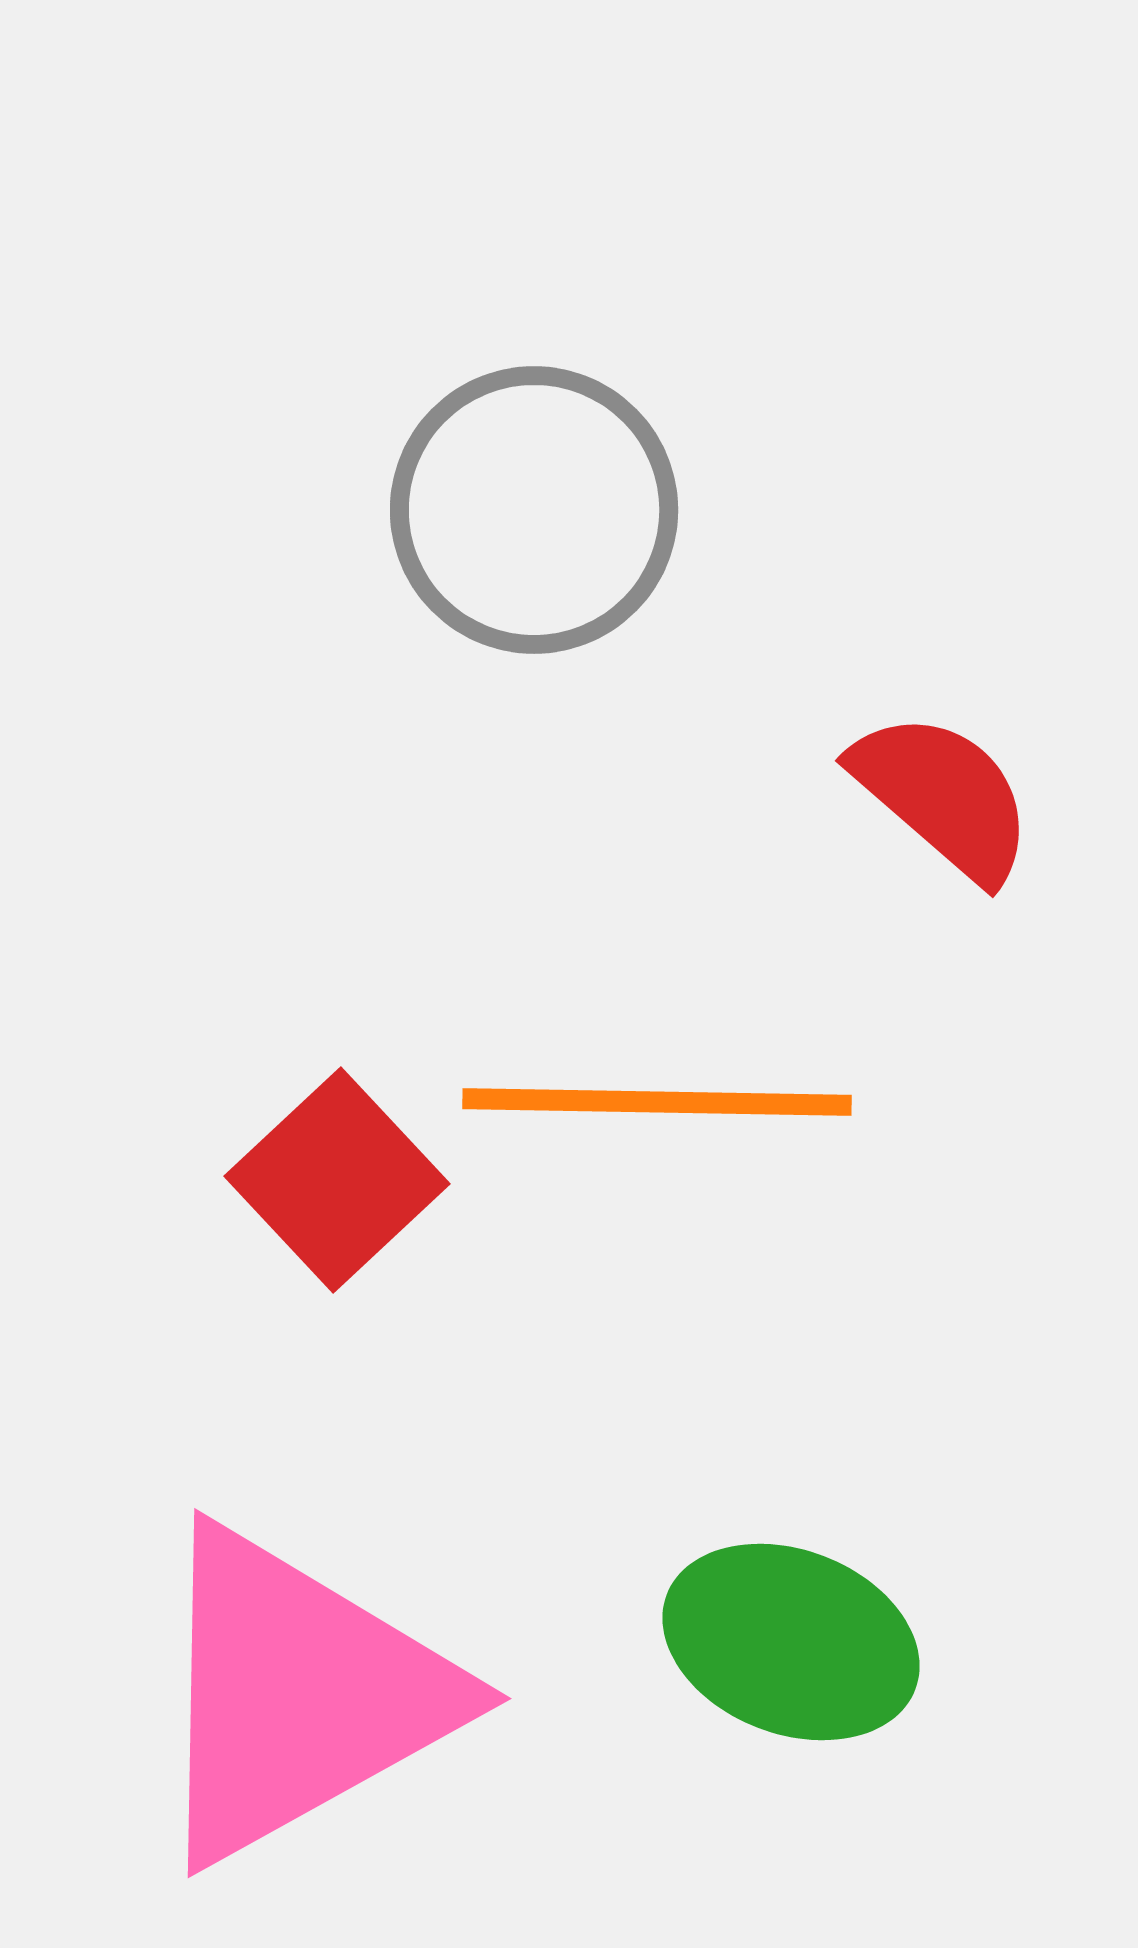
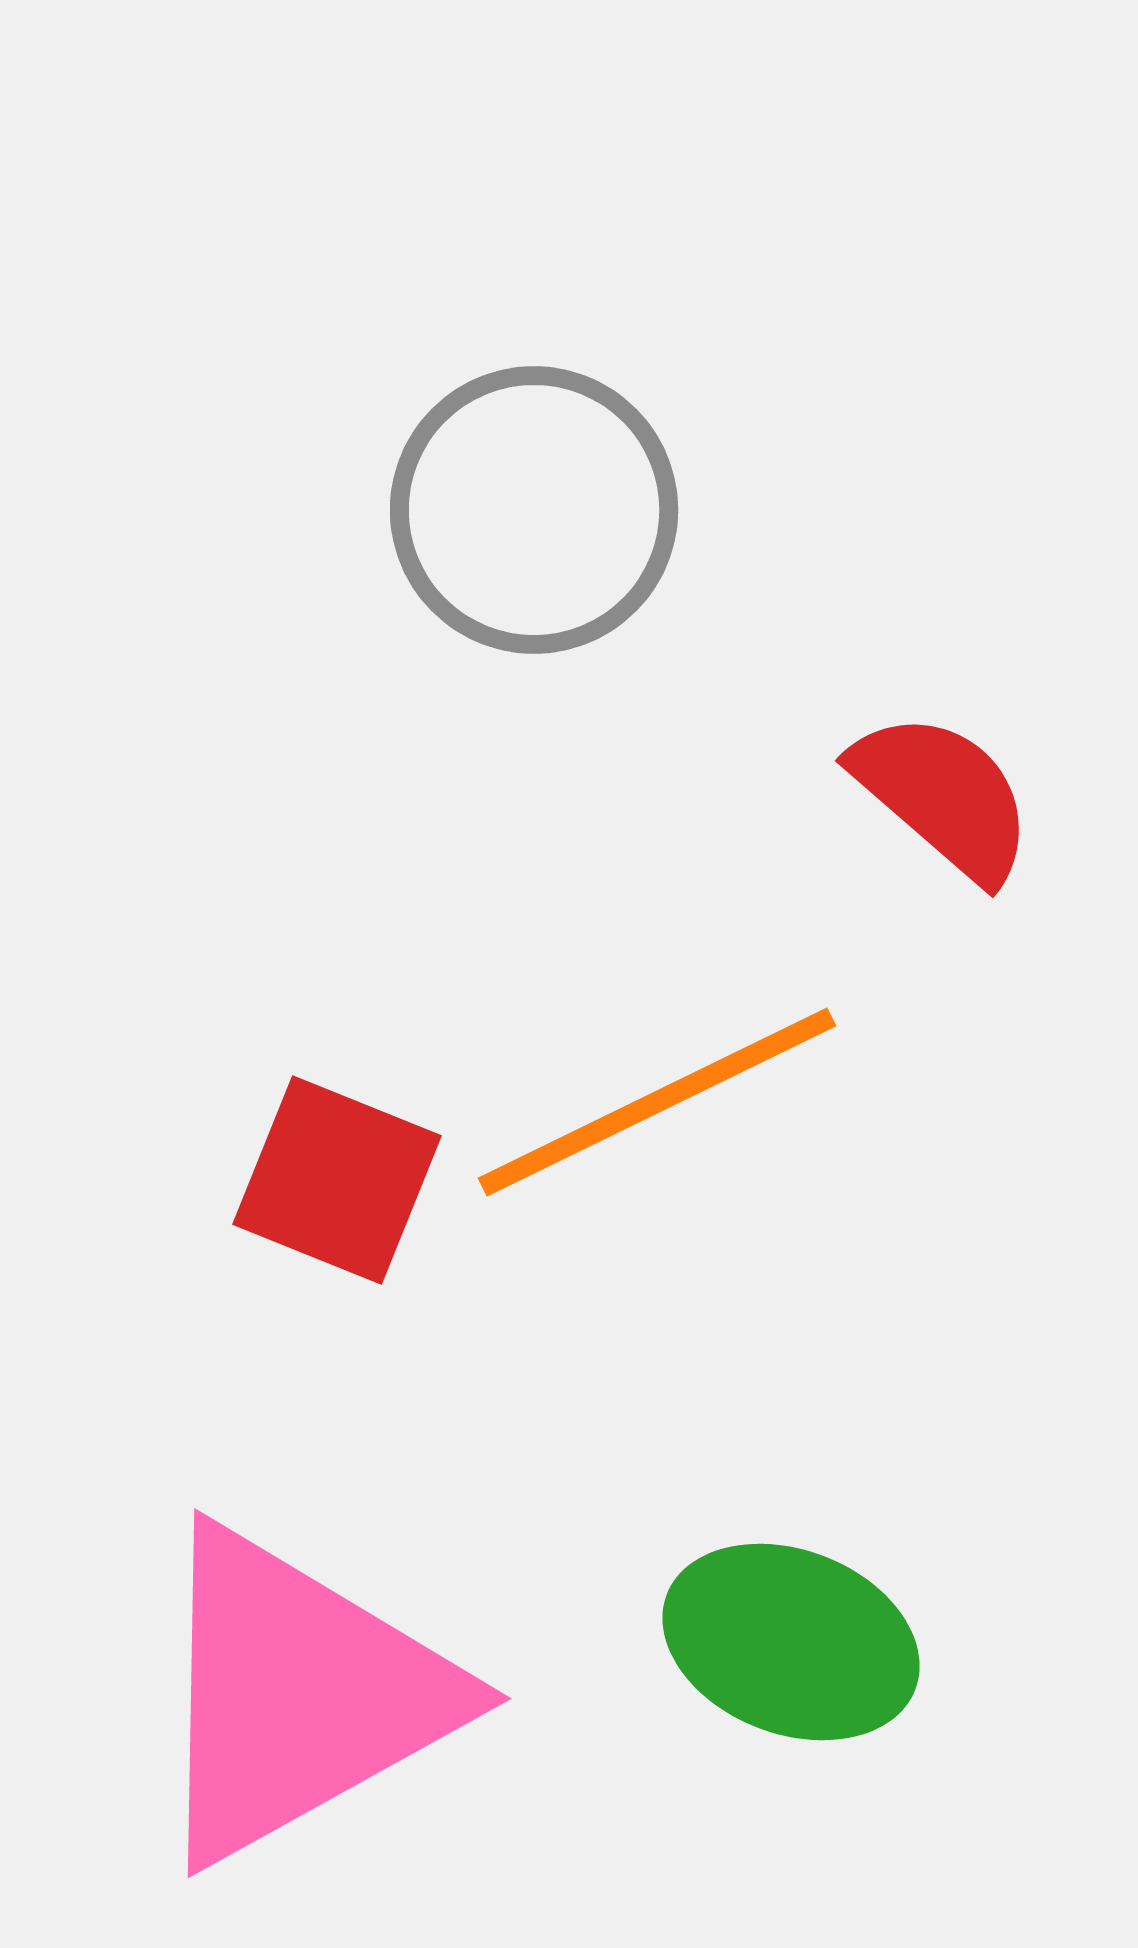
orange line: rotated 27 degrees counterclockwise
red square: rotated 25 degrees counterclockwise
